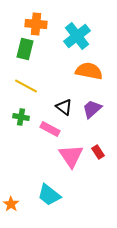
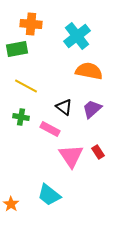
orange cross: moved 5 px left
green rectangle: moved 8 px left; rotated 65 degrees clockwise
